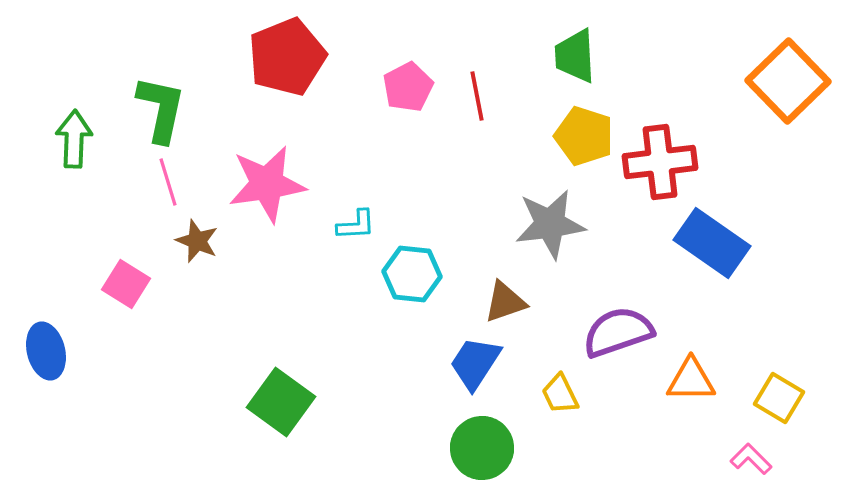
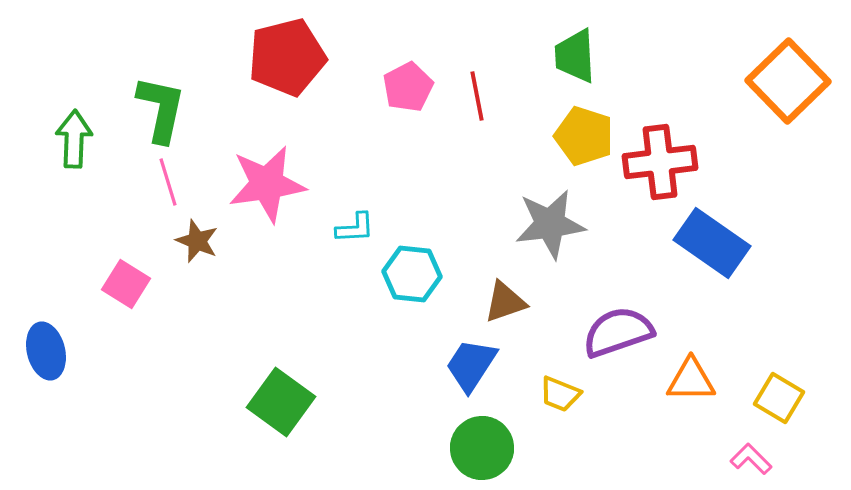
red pentagon: rotated 8 degrees clockwise
cyan L-shape: moved 1 px left, 3 px down
blue trapezoid: moved 4 px left, 2 px down
yellow trapezoid: rotated 42 degrees counterclockwise
